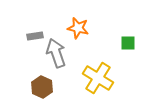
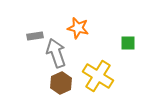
yellow cross: moved 2 px up
brown hexagon: moved 19 px right, 4 px up; rotated 10 degrees clockwise
